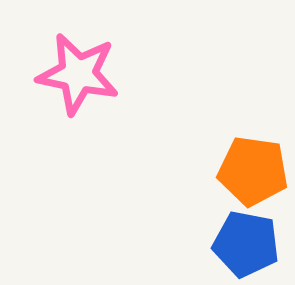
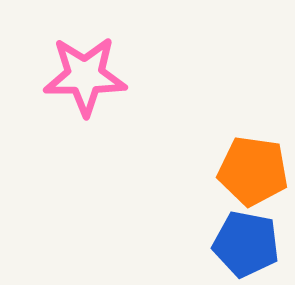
pink star: moved 7 px right, 2 px down; rotated 12 degrees counterclockwise
